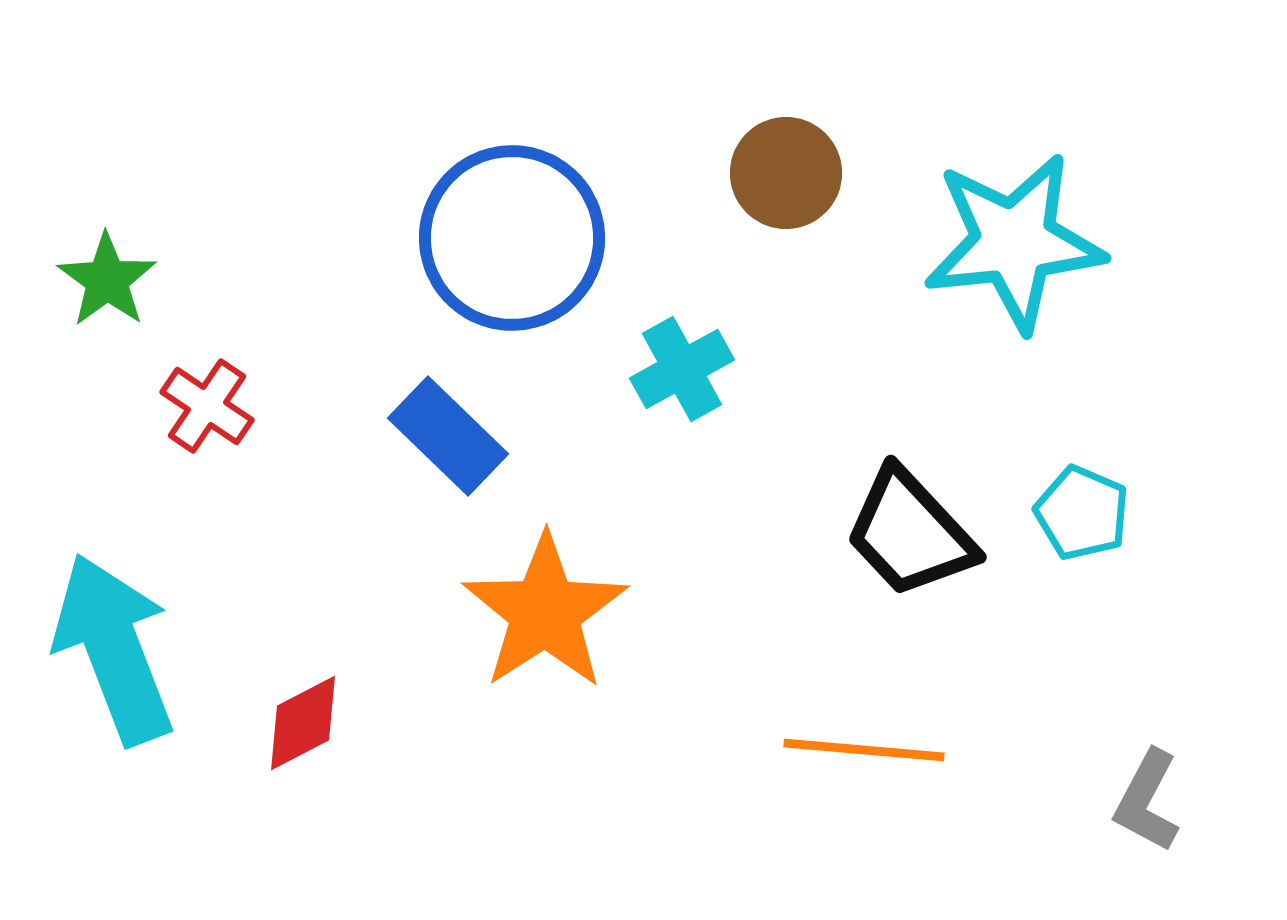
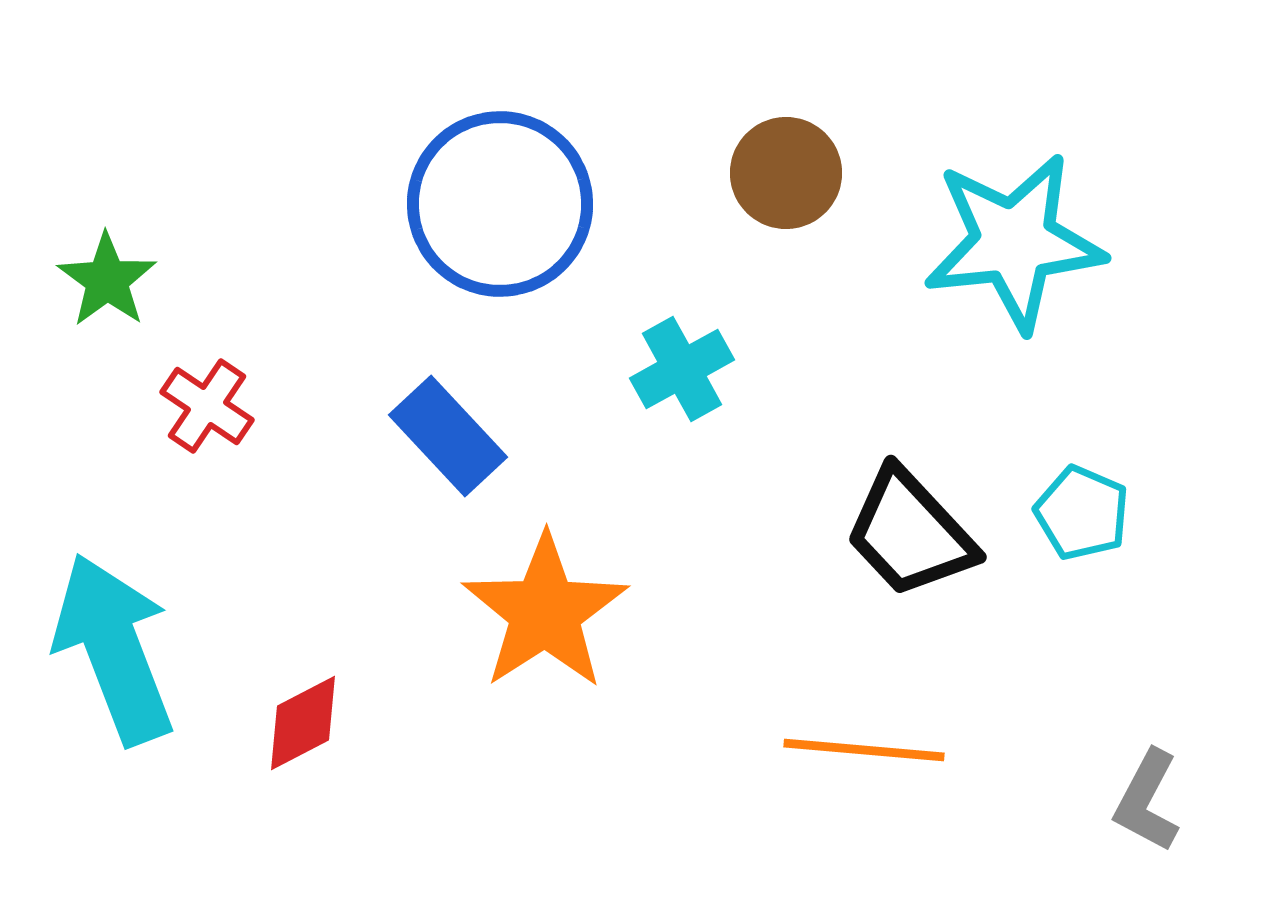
blue circle: moved 12 px left, 34 px up
blue rectangle: rotated 3 degrees clockwise
